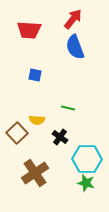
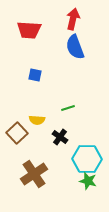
red arrow: rotated 25 degrees counterclockwise
green line: rotated 32 degrees counterclockwise
brown cross: moved 1 px left, 1 px down
green star: moved 2 px right, 2 px up
